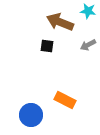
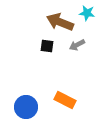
cyan star: moved 1 px left, 2 px down
gray arrow: moved 11 px left
blue circle: moved 5 px left, 8 px up
